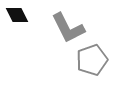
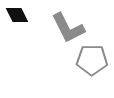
gray pentagon: rotated 20 degrees clockwise
